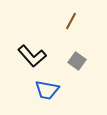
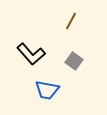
black L-shape: moved 1 px left, 2 px up
gray square: moved 3 px left
